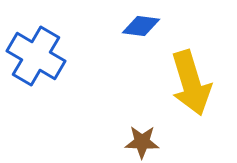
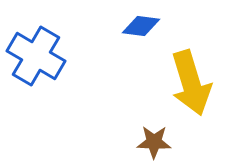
brown star: moved 12 px right
